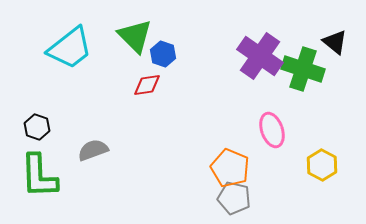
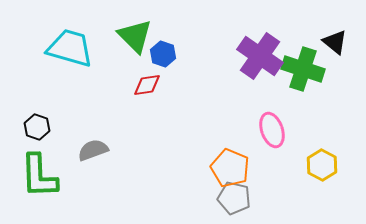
cyan trapezoid: rotated 126 degrees counterclockwise
